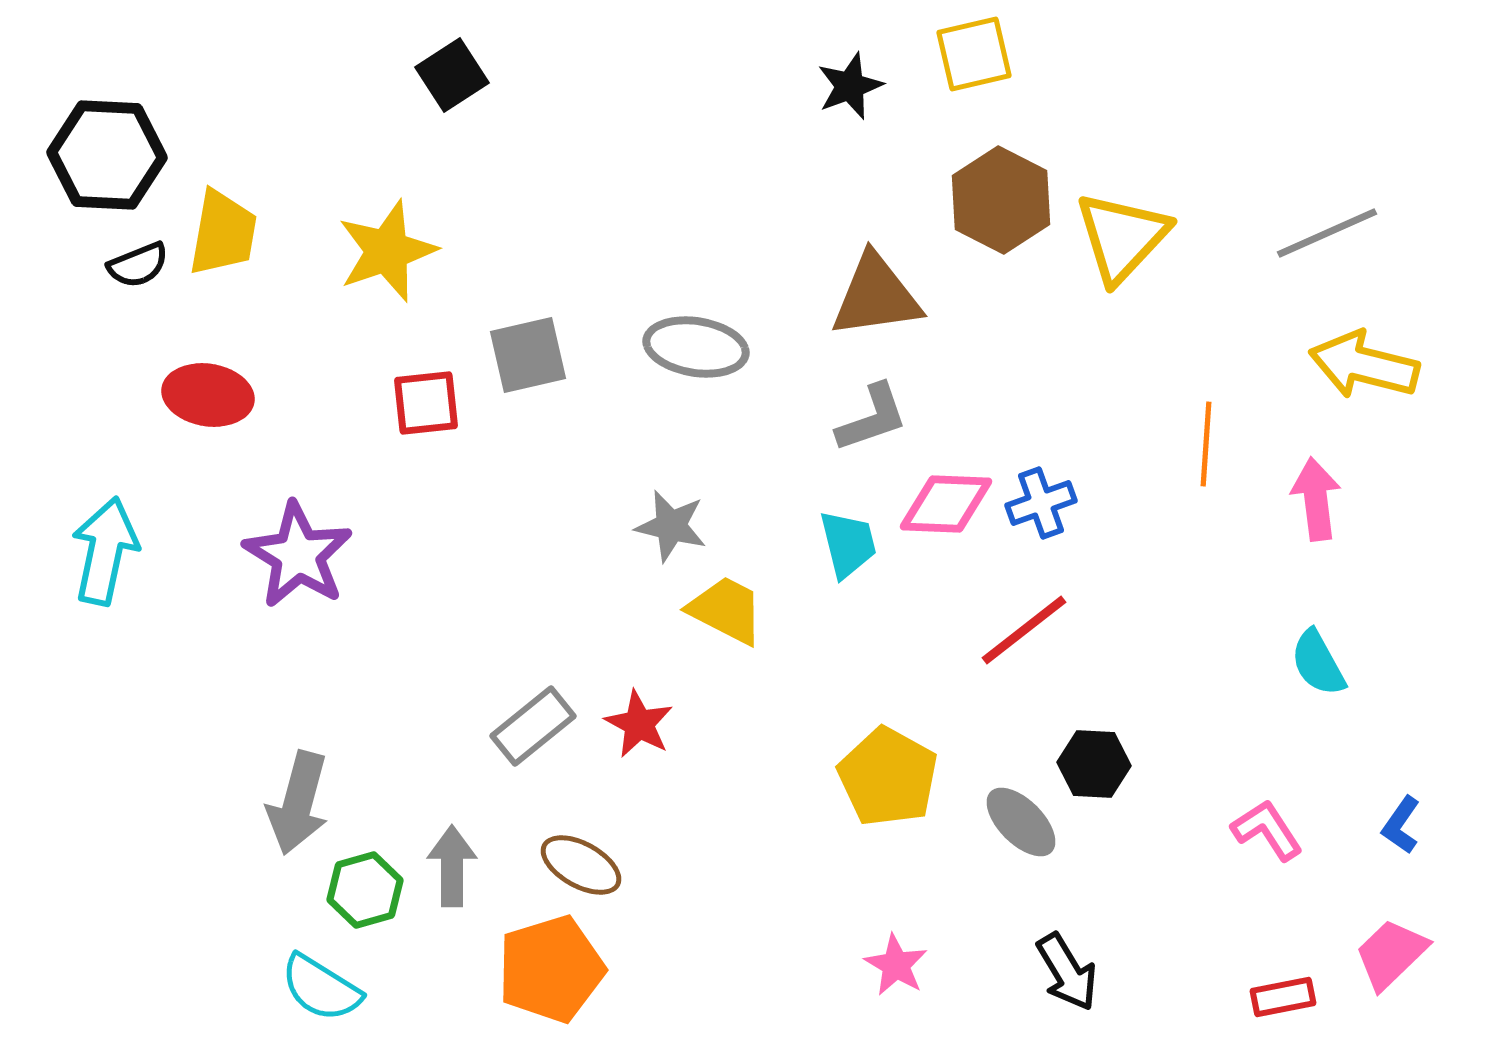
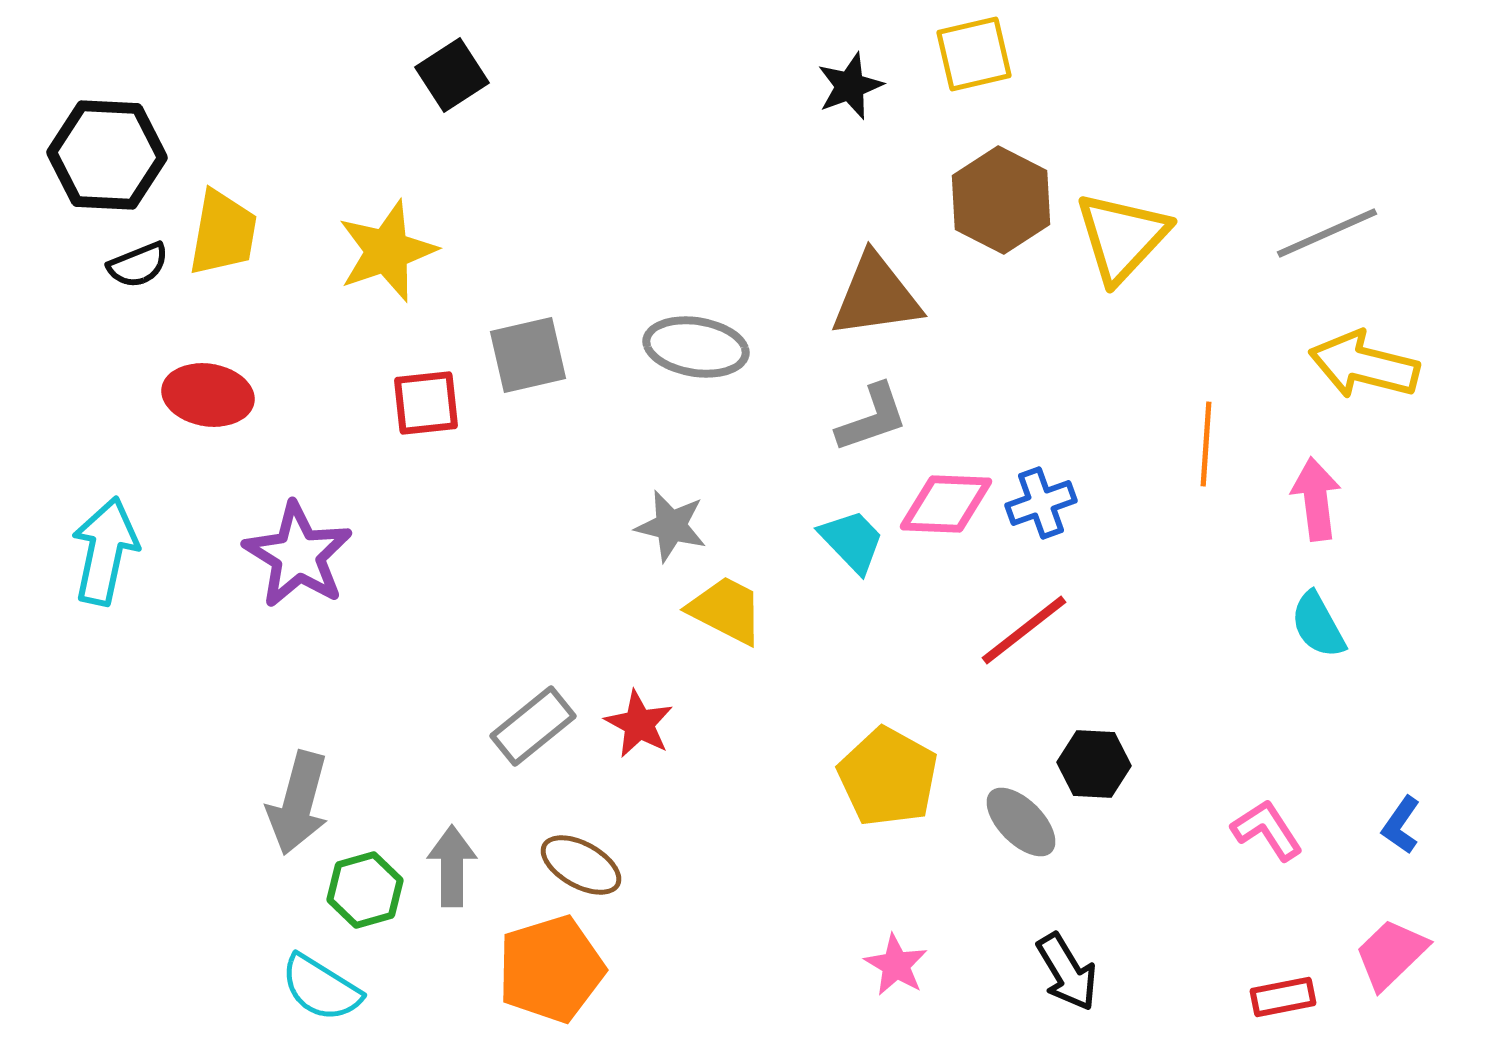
cyan trapezoid at (848, 544): moved 4 px right, 3 px up; rotated 30 degrees counterclockwise
cyan semicircle at (1318, 663): moved 38 px up
